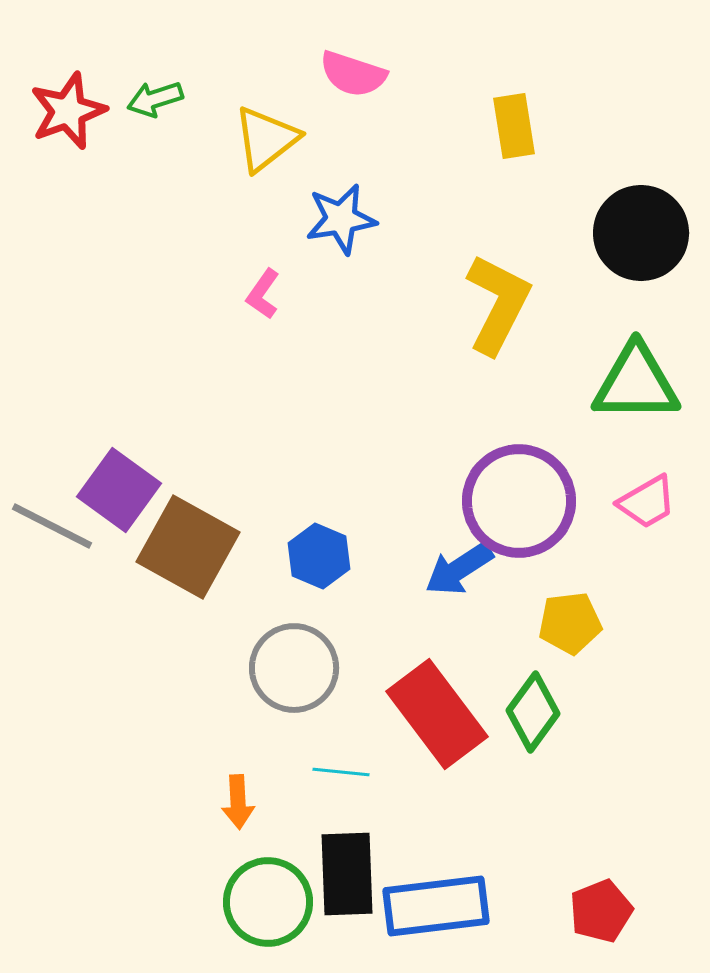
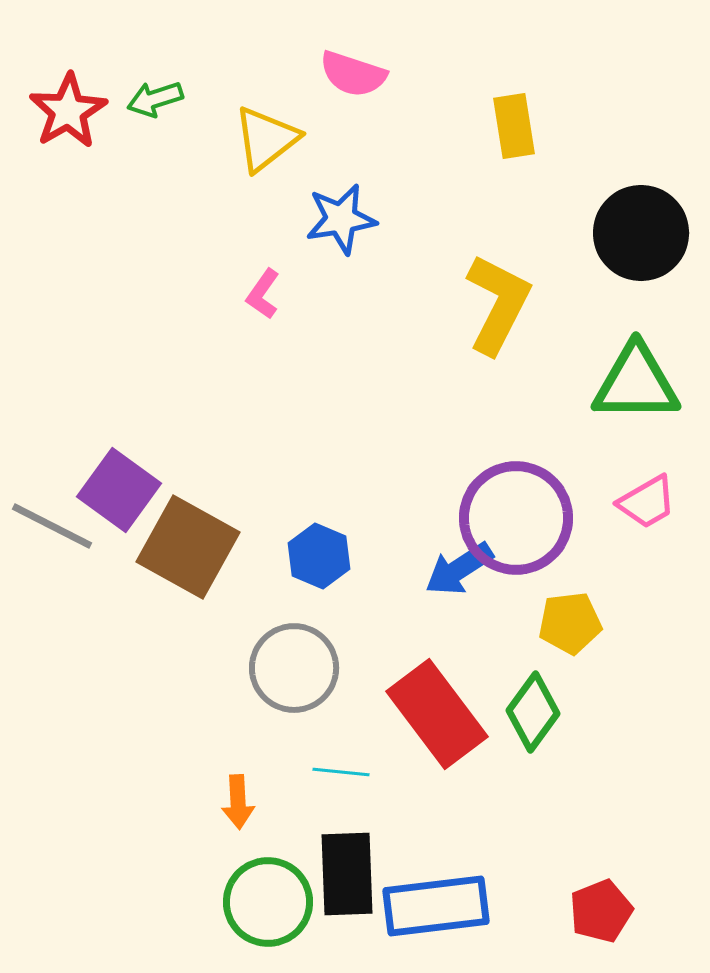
red star: rotated 10 degrees counterclockwise
purple circle: moved 3 px left, 17 px down
